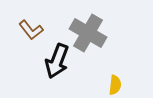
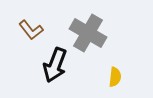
black arrow: moved 2 px left, 4 px down
yellow semicircle: moved 8 px up
